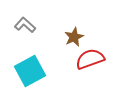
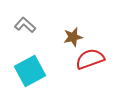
brown star: moved 1 px left; rotated 12 degrees clockwise
